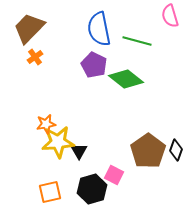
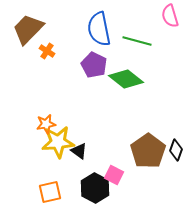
brown trapezoid: moved 1 px left, 1 px down
orange cross: moved 12 px right, 6 px up; rotated 21 degrees counterclockwise
black triangle: rotated 24 degrees counterclockwise
black hexagon: moved 3 px right, 1 px up; rotated 16 degrees counterclockwise
